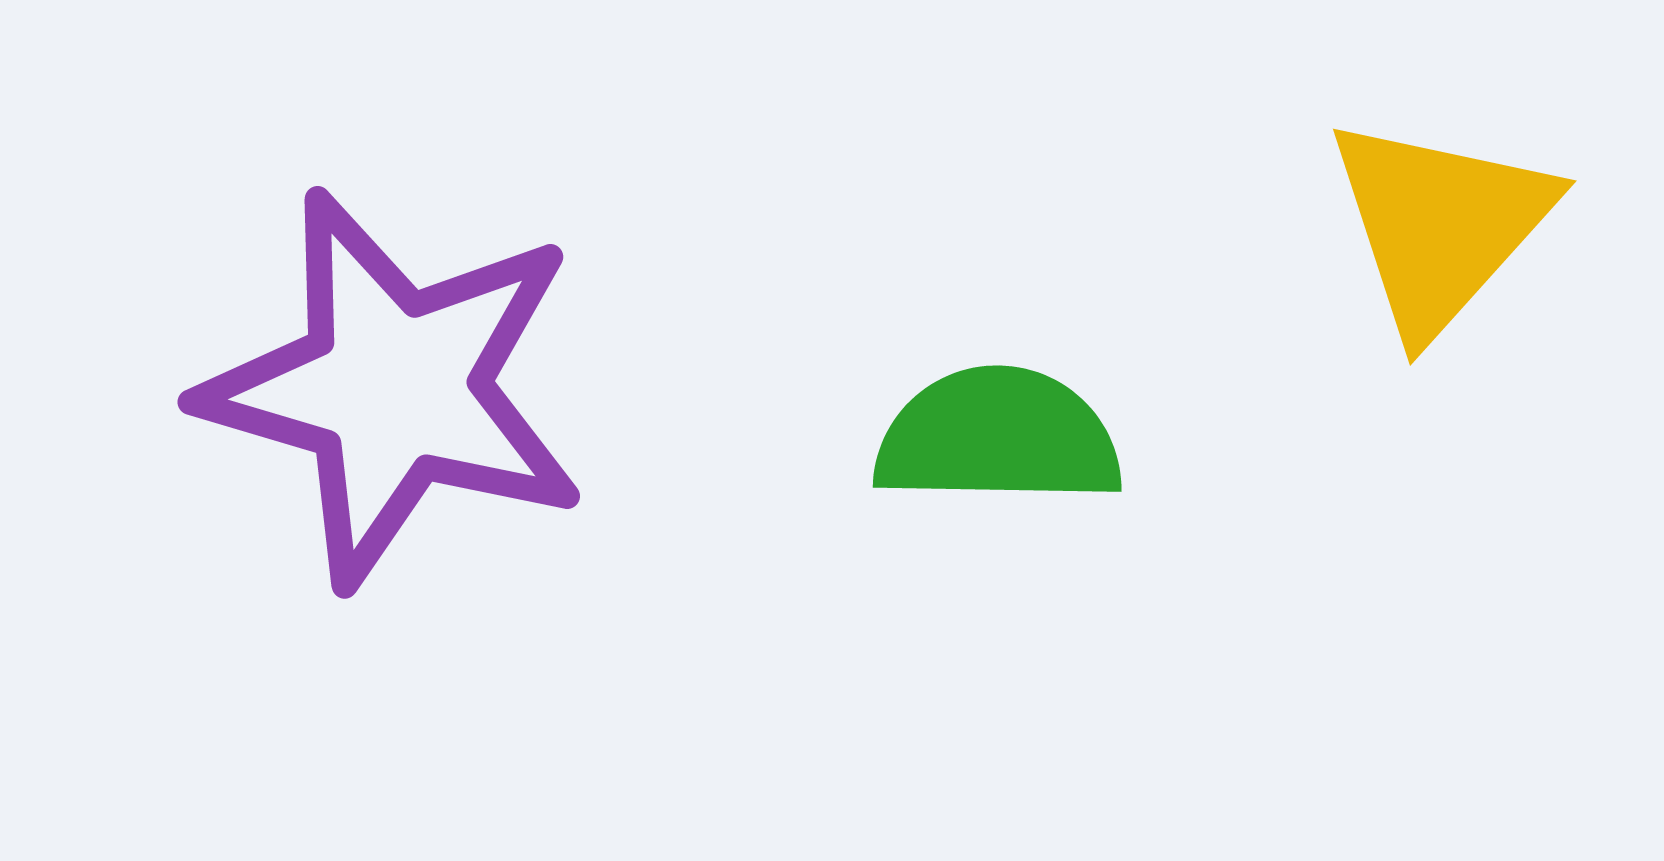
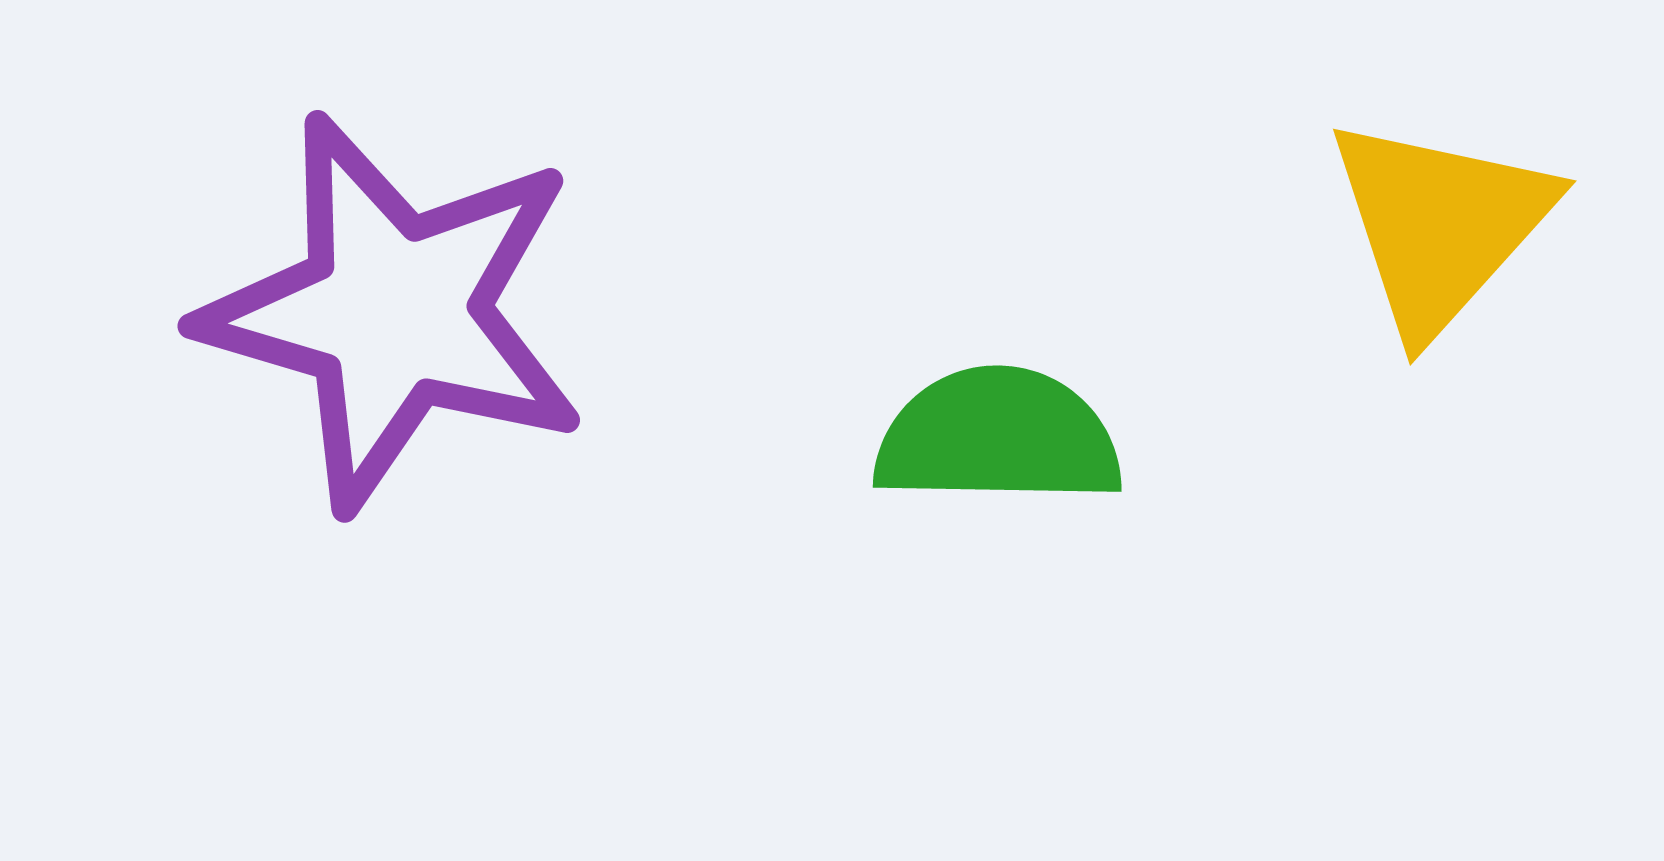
purple star: moved 76 px up
